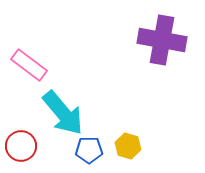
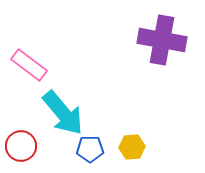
yellow hexagon: moved 4 px right, 1 px down; rotated 20 degrees counterclockwise
blue pentagon: moved 1 px right, 1 px up
